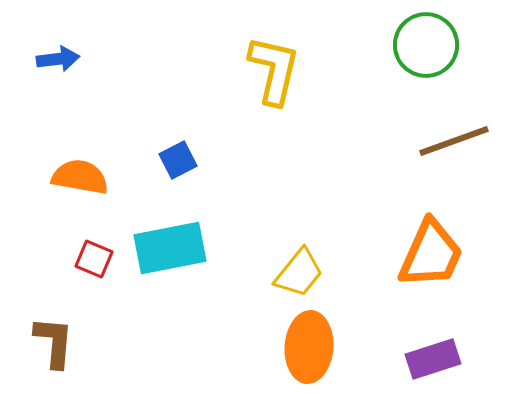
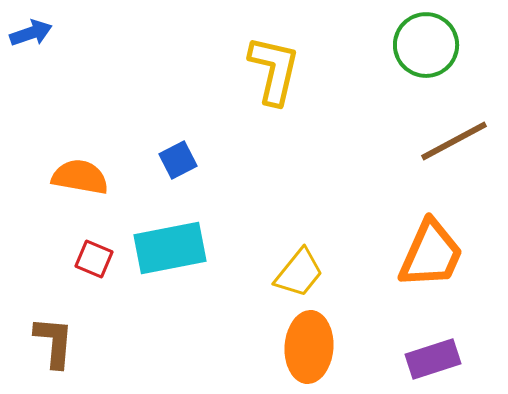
blue arrow: moved 27 px left, 26 px up; rotated 12 degrees counterclockwise
brown line: rotated 8 degrees counterclockwise
